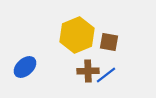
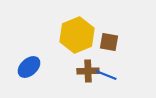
blue ellipse: moved 4 px right
blue line: rotated 60 degrees clockwise
